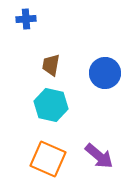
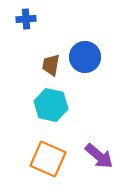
blue circle: moved 20 px left, 16 px up
